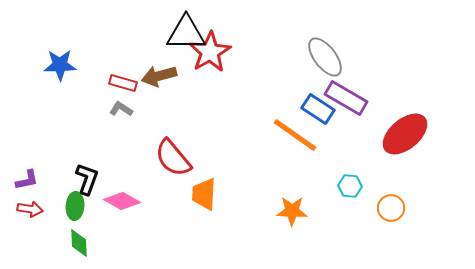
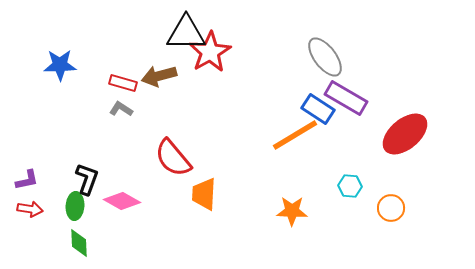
orange line: rotated 66 degrees counterclockwise
